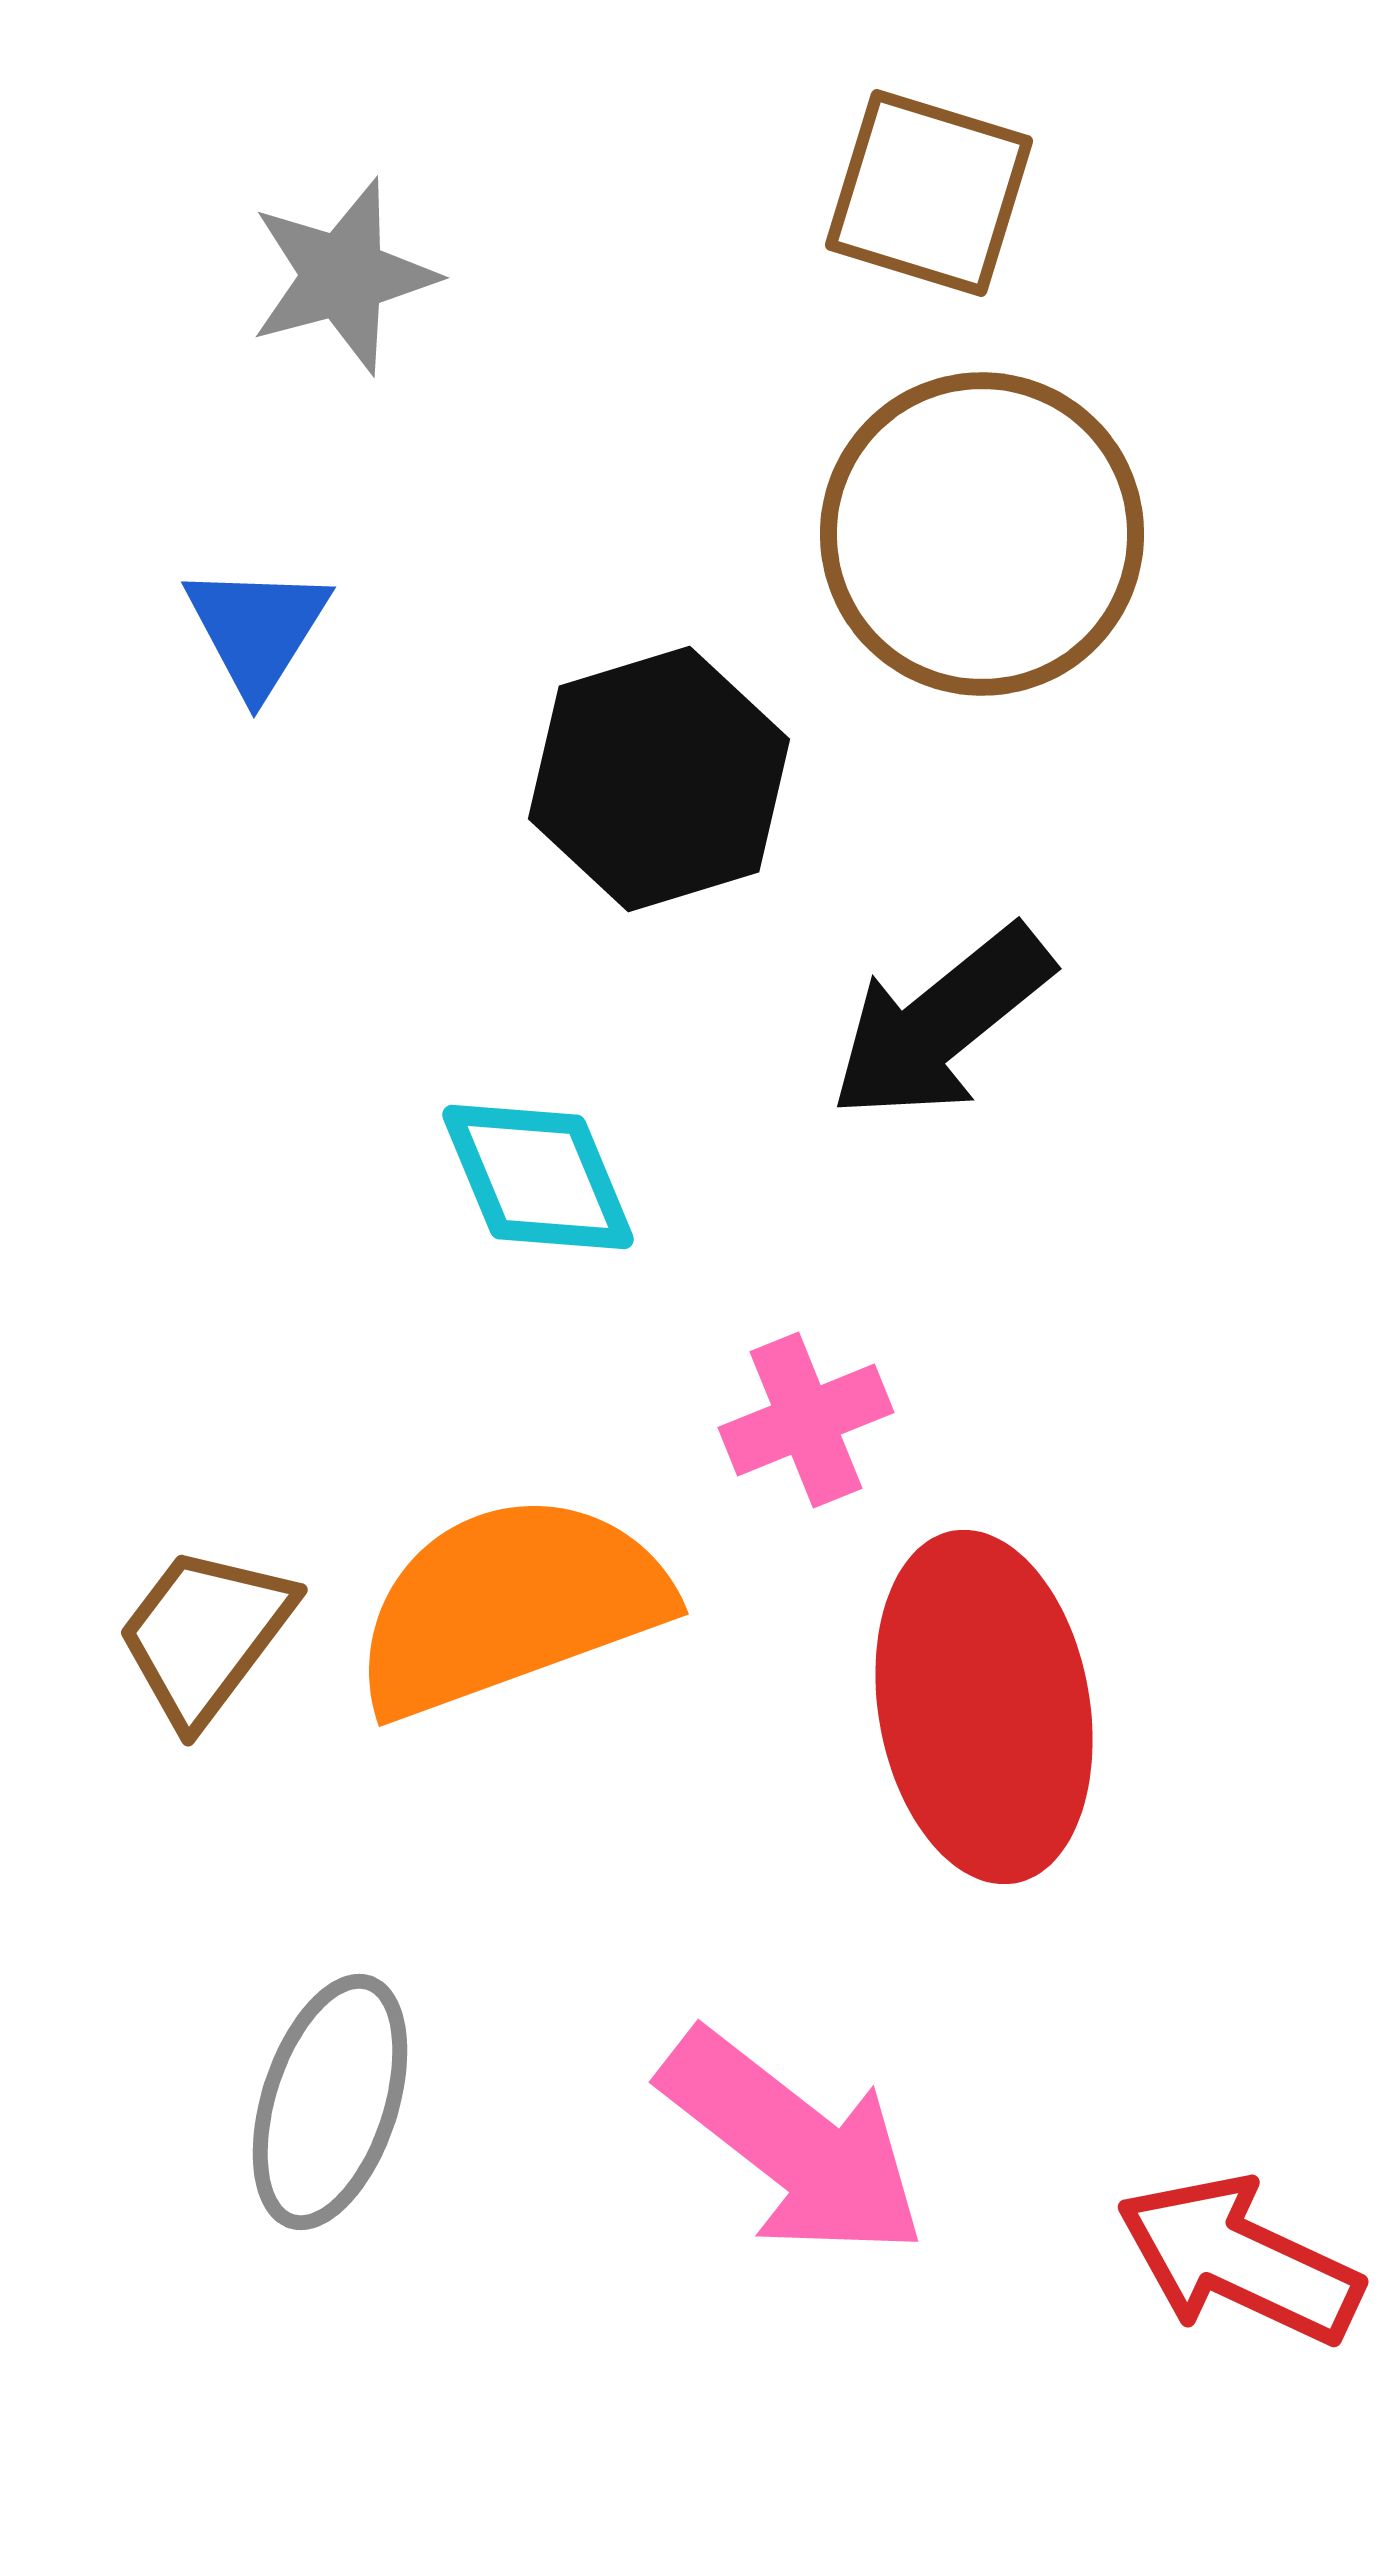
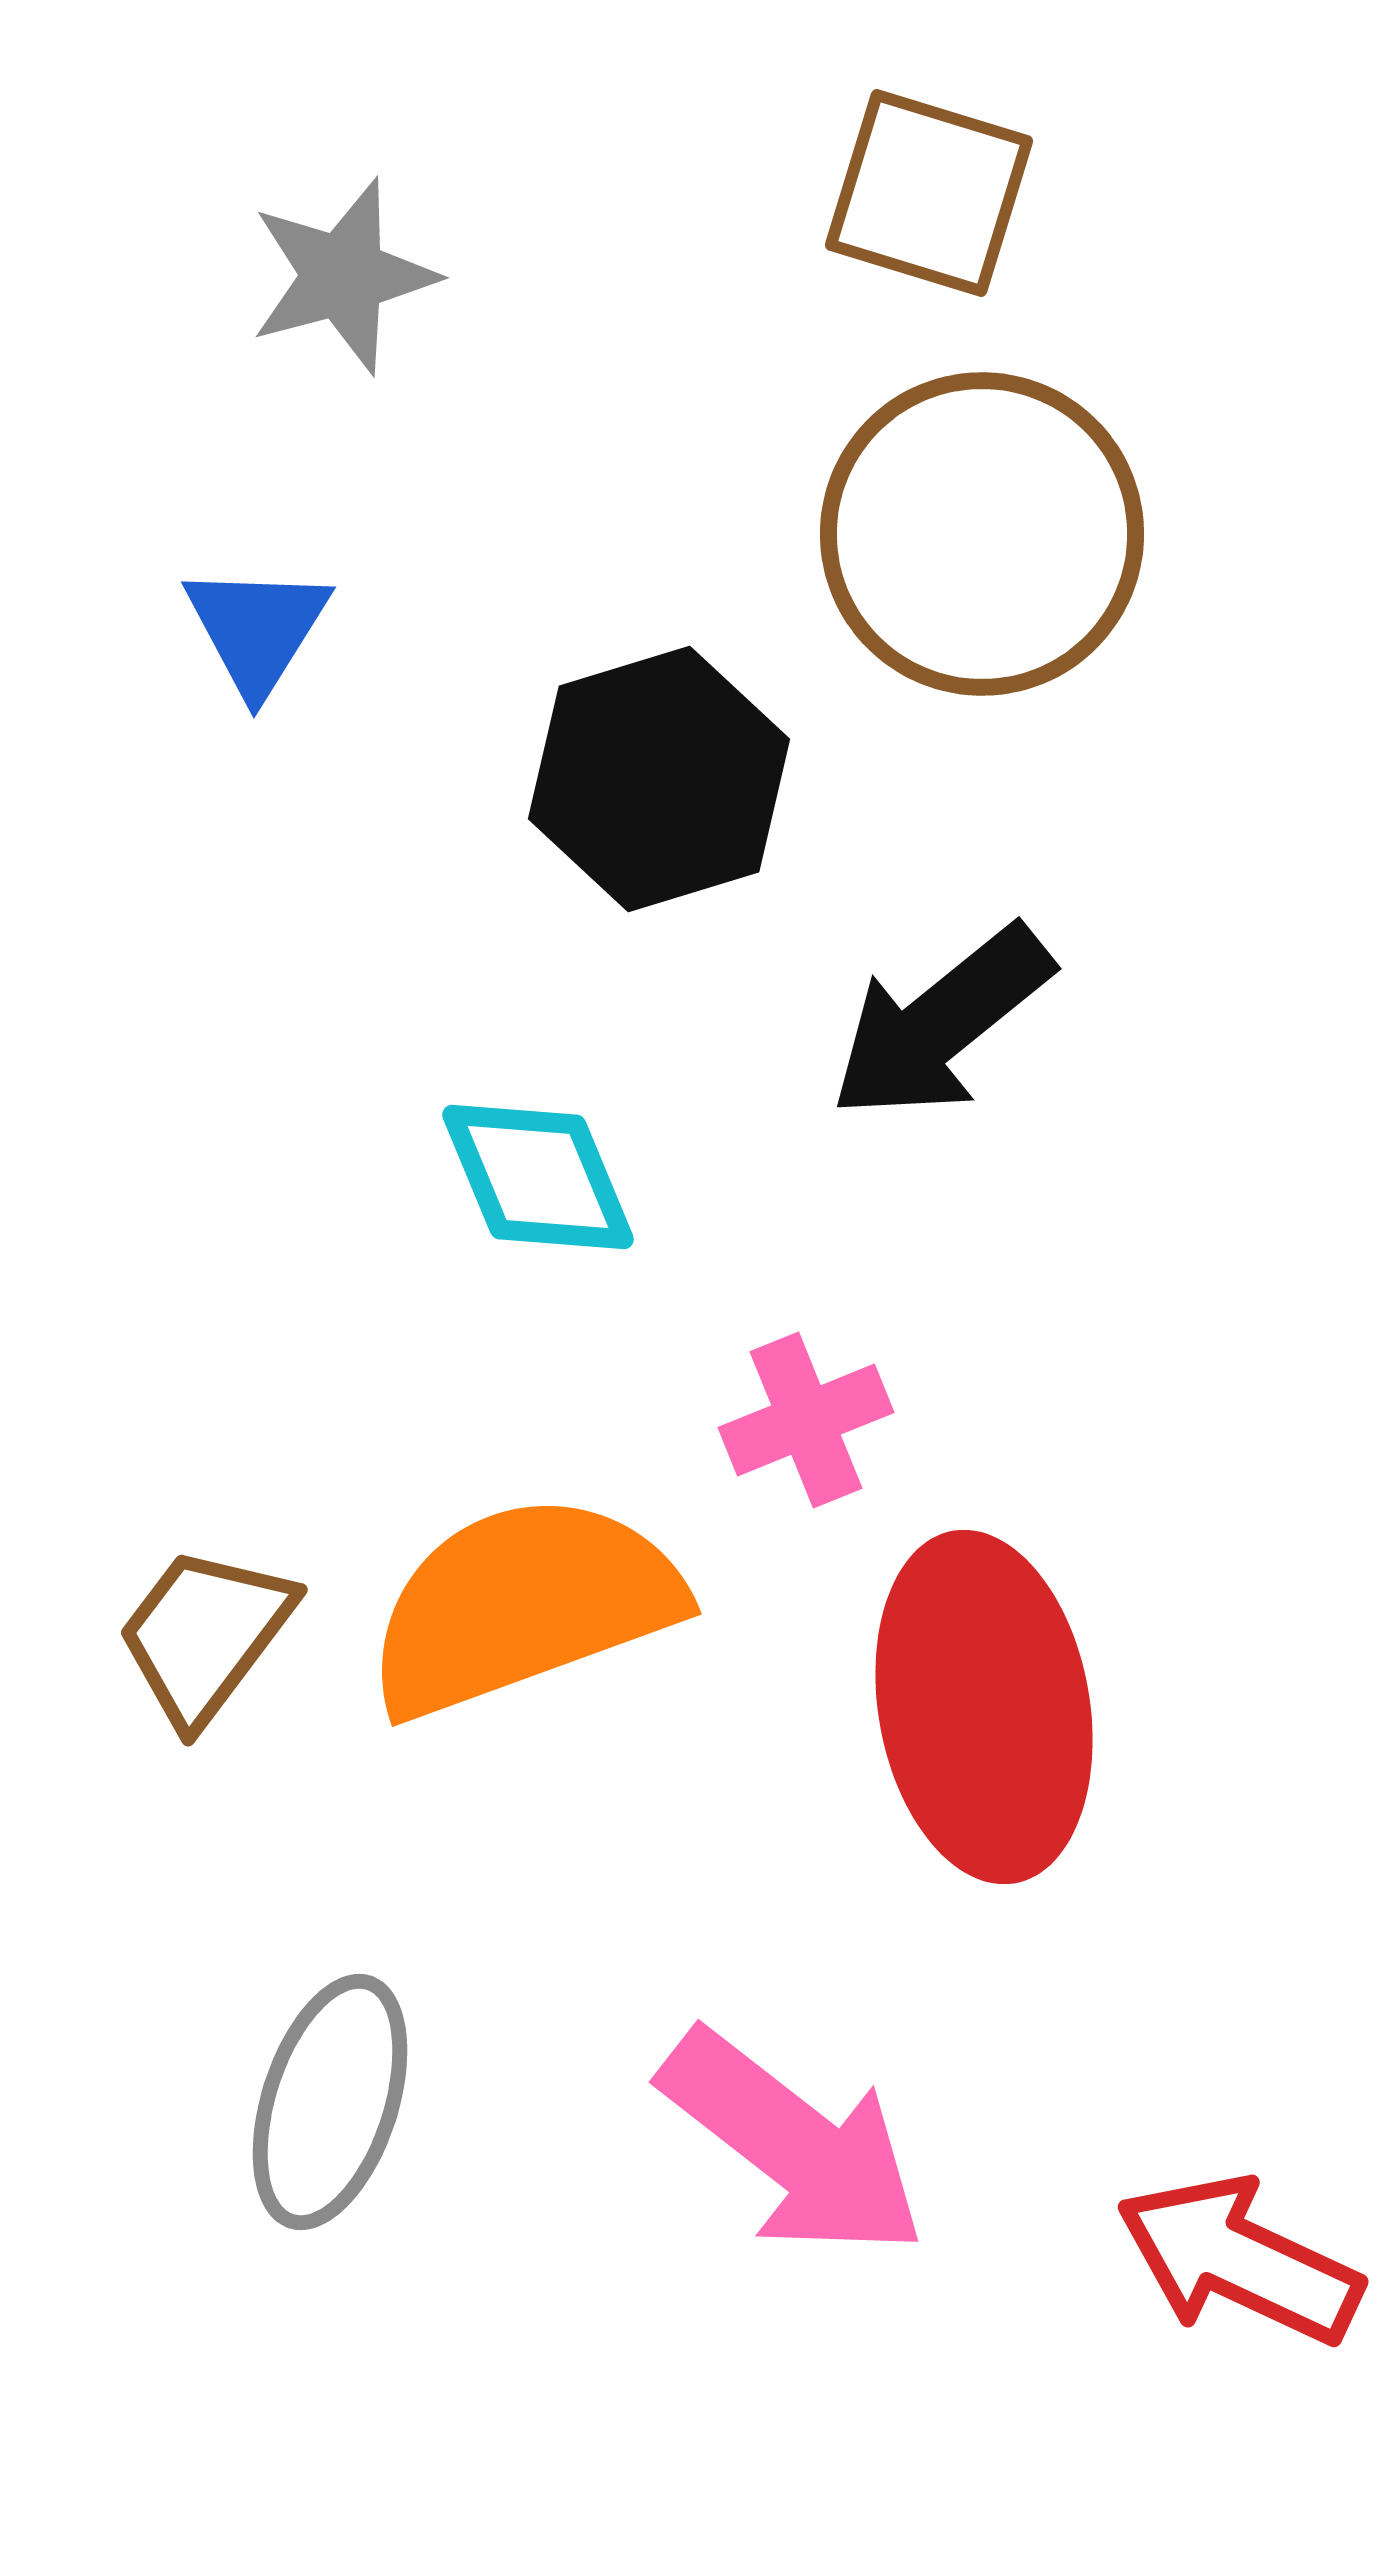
orange semicircle: moved 13 px right
